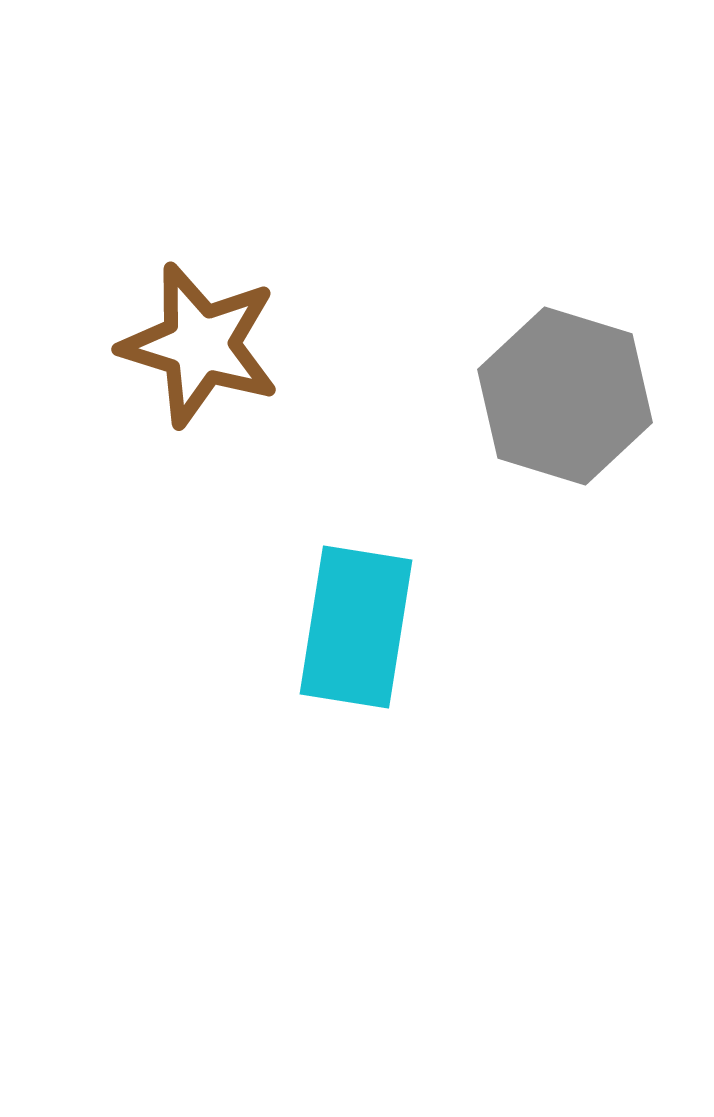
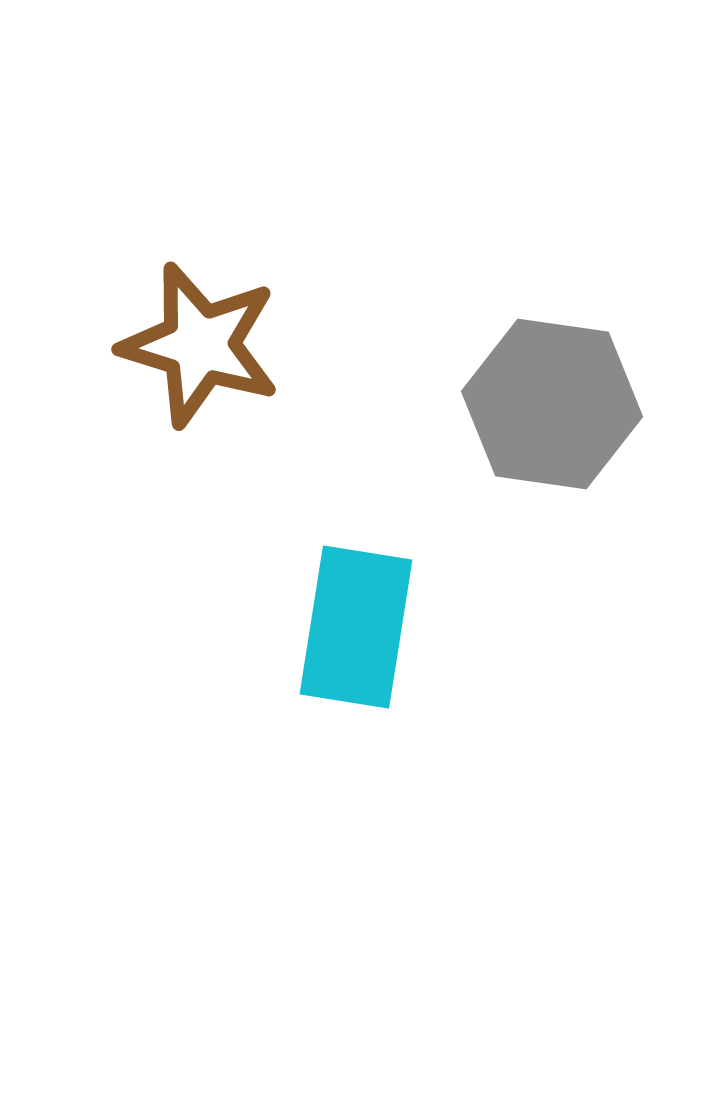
gray hexagon: moved 13 px left, 8 px down; rotated 9 degrees counterclockwise
